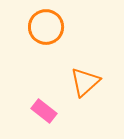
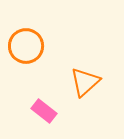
orange circle: moved 20 px left, 19 px down
